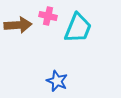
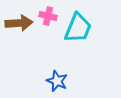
brown arrow: moved 1 px right, 2 px up
